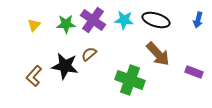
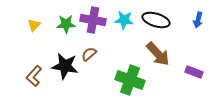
purple cross: rotated 25 degrees counterclockwise
